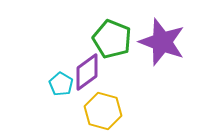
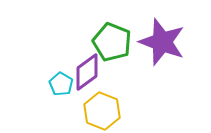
green pentagon: moved 3 px down
yellow hexagon: moved 1 px left; rotated 6 degrees clockwise
